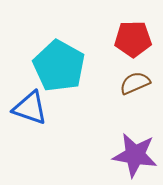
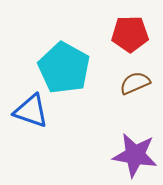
red pentagon: moved 3 px left, 5 px up
cyan pentagon: moved 5 px right, 2 px down
blue triangle: moved 1 px right, 3 px down
